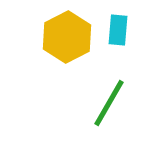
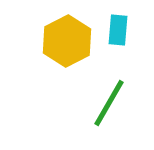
yellow hexagon: moved 4 px down
